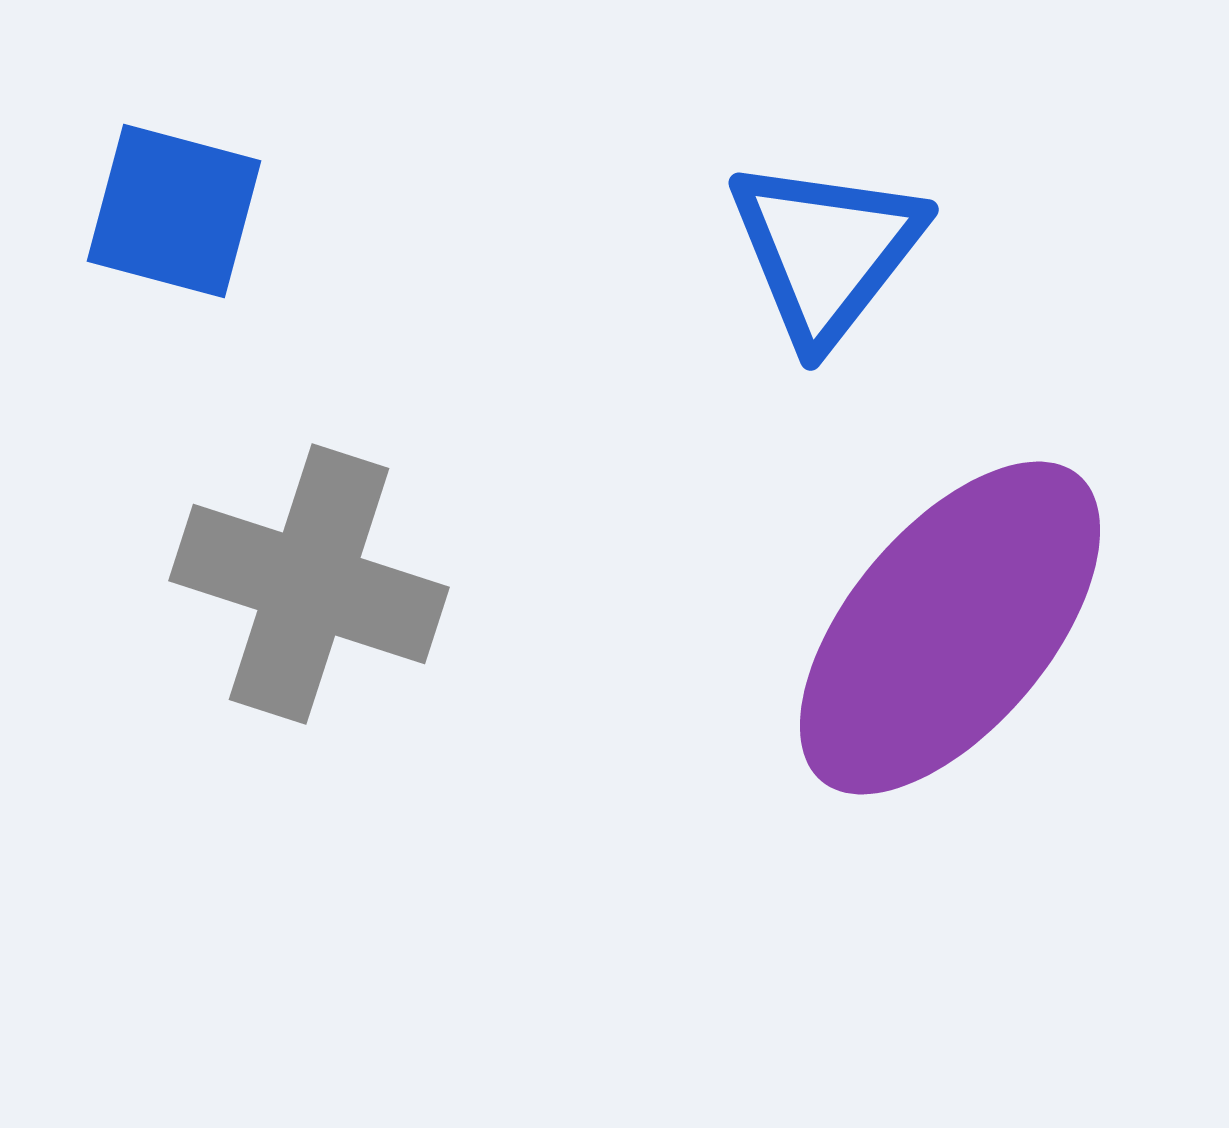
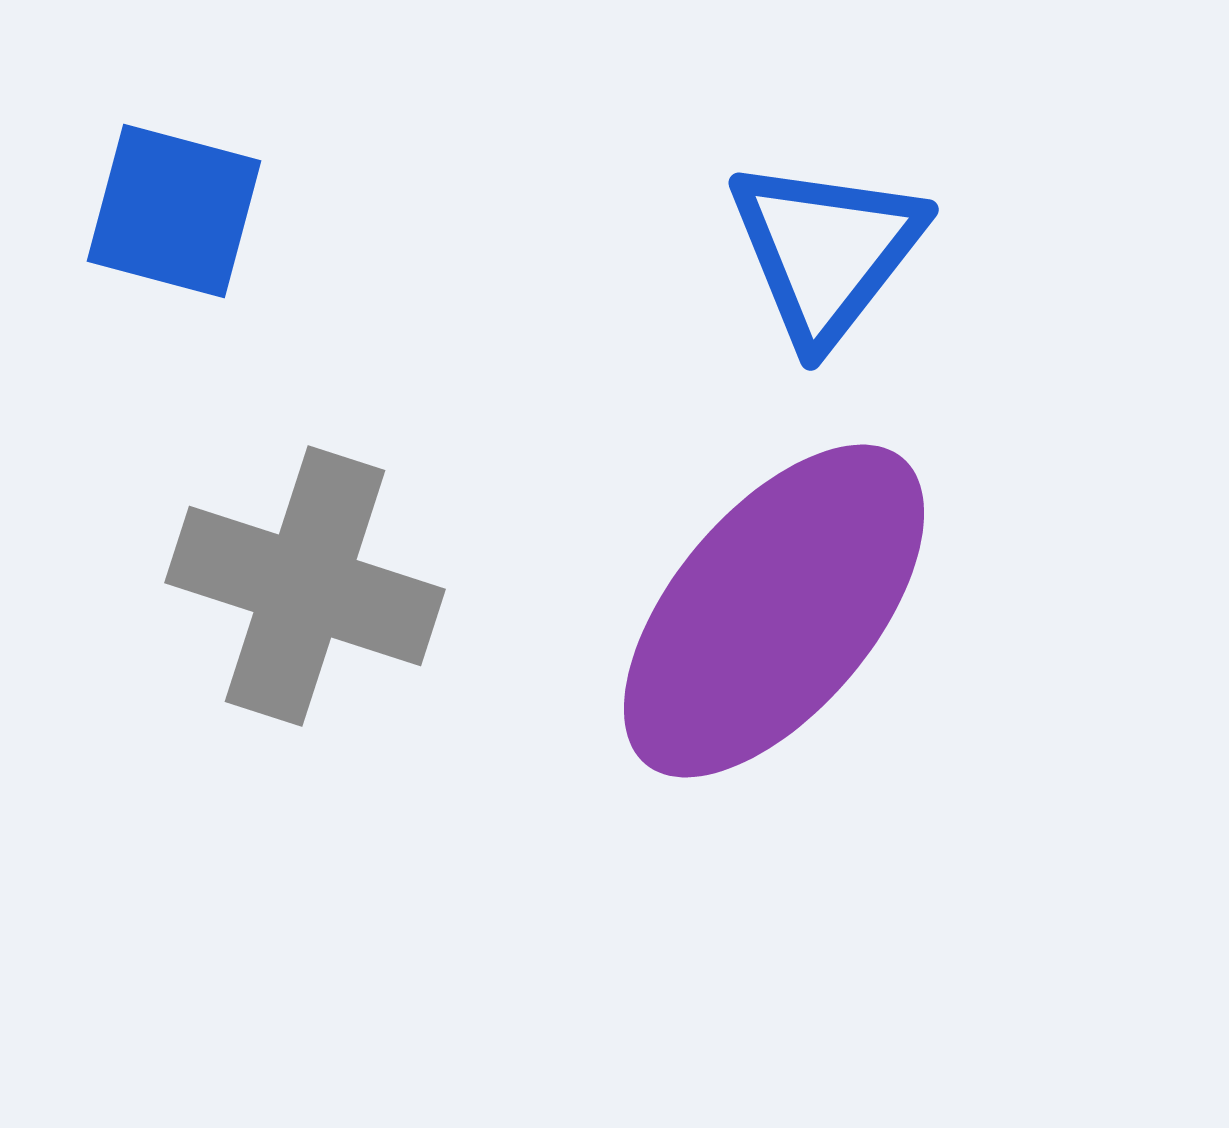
gray cross: moved 4 px left, 2 px down
purple ellipse: moved 176 px left, 17 px up
